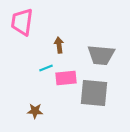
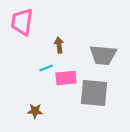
gray trapezoid: moved 2 px right
